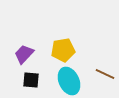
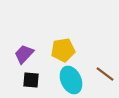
brown line: rotated 12 degrees clockwise
cyan ellipse: moved 2 px right, 1 px up
